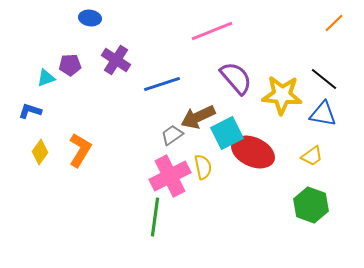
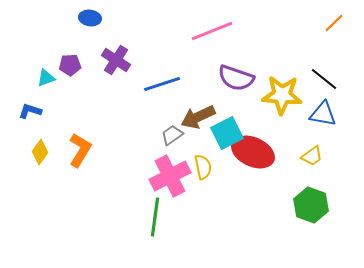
purple semicircle: rotated 150 degrees clockwise
